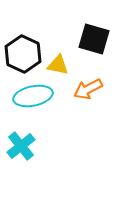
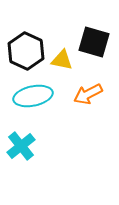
black square: moved 3 px down
black hexagon: moved 3 px right, 3 px up
yellow triangle: moved 4 px right, 5 px up
orange arrow: moved 5 px down
